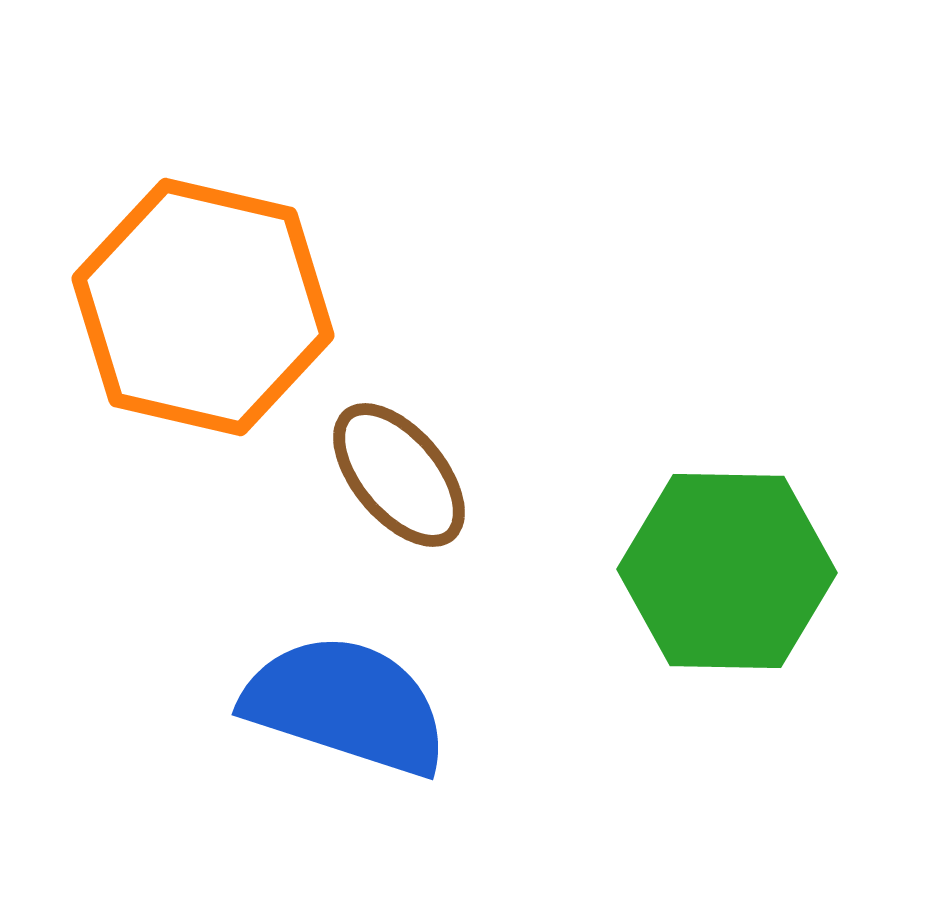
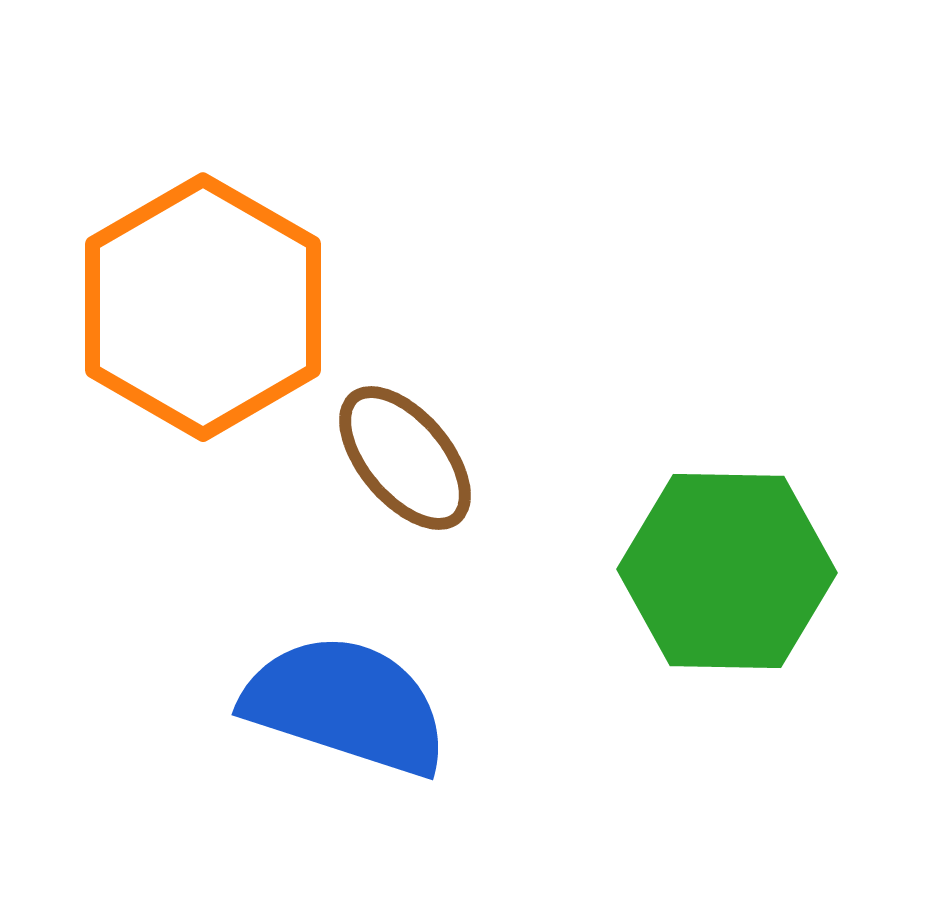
orange hexagon: rotated 17 degrees clockwise
brown ellipse: moved 6 px right, 17 px up
